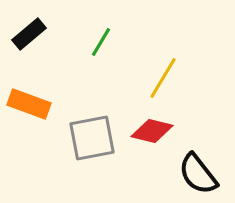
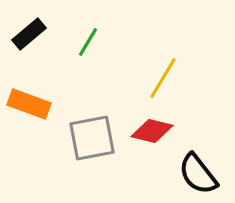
green line: moved 13 px left
